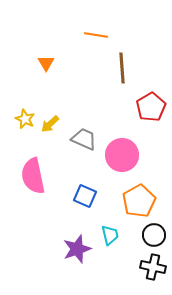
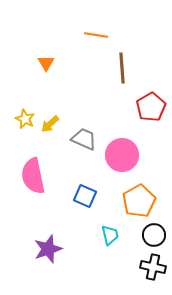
purple star: moved 29 px left
